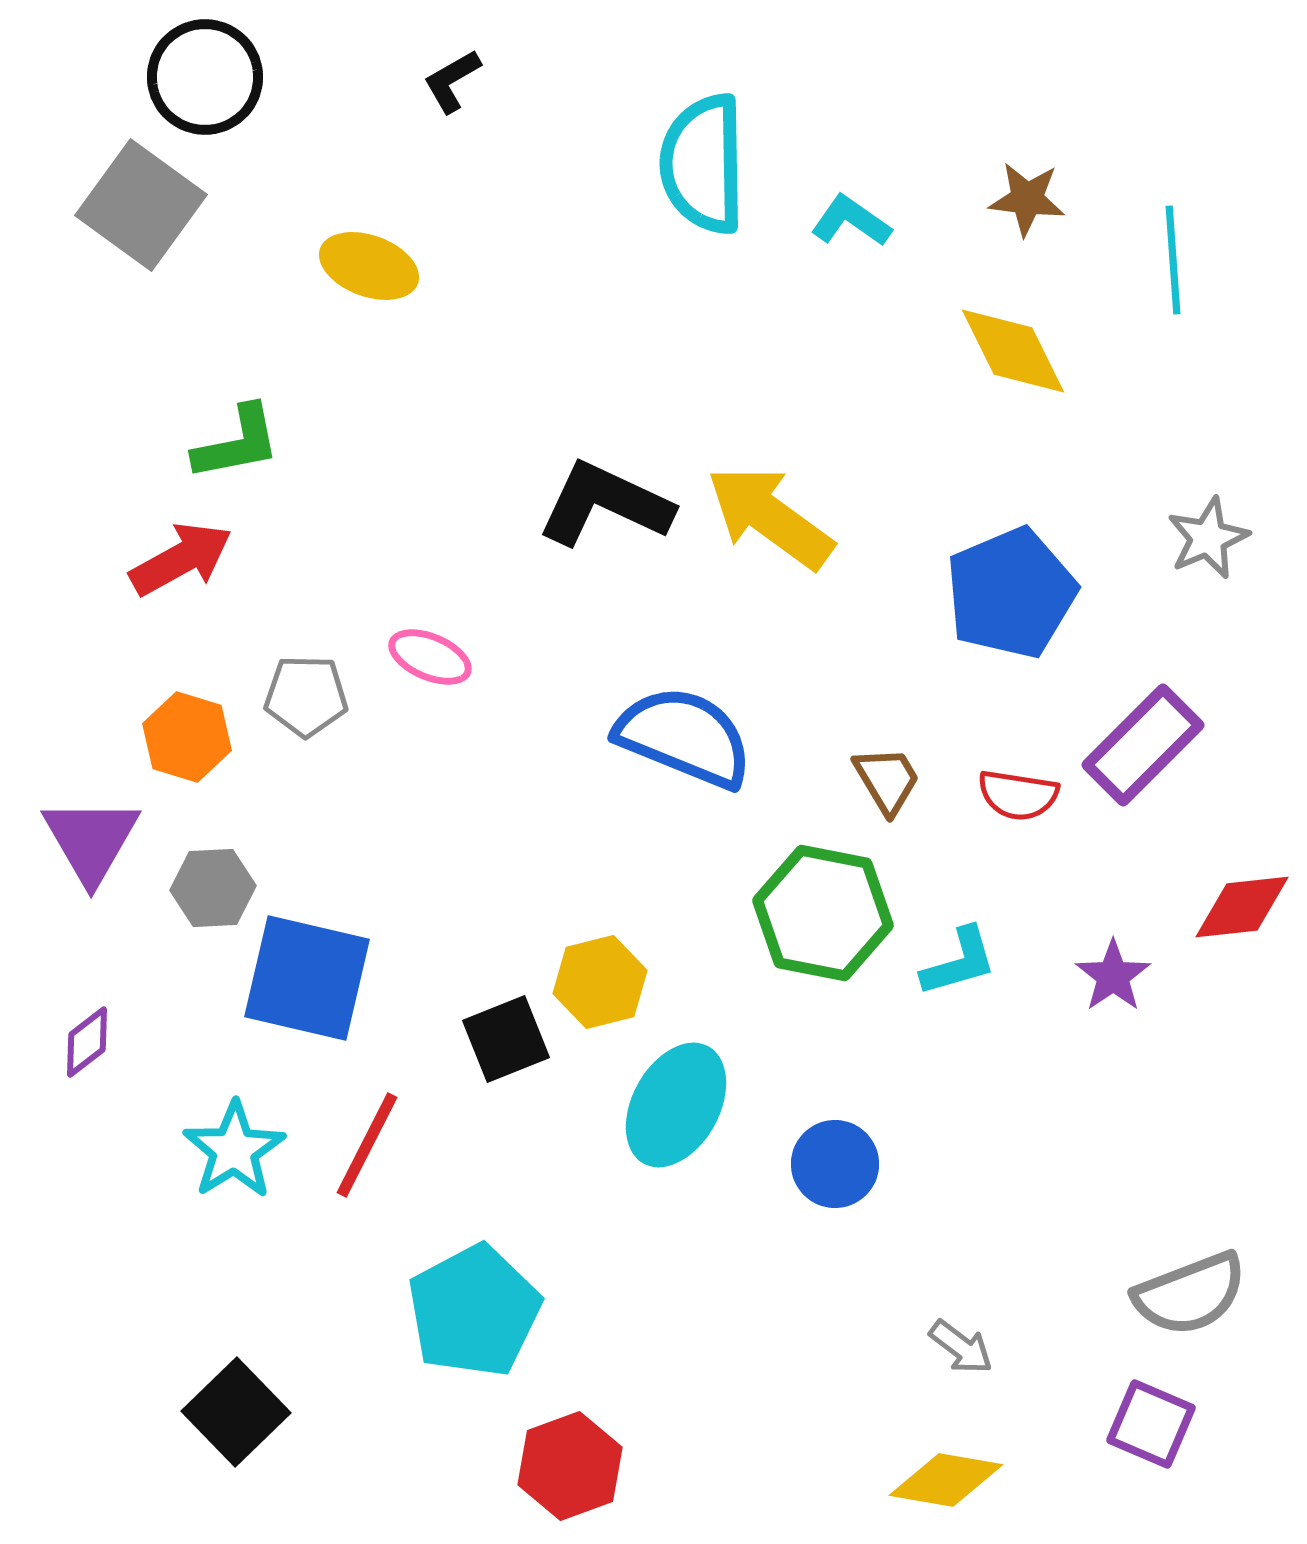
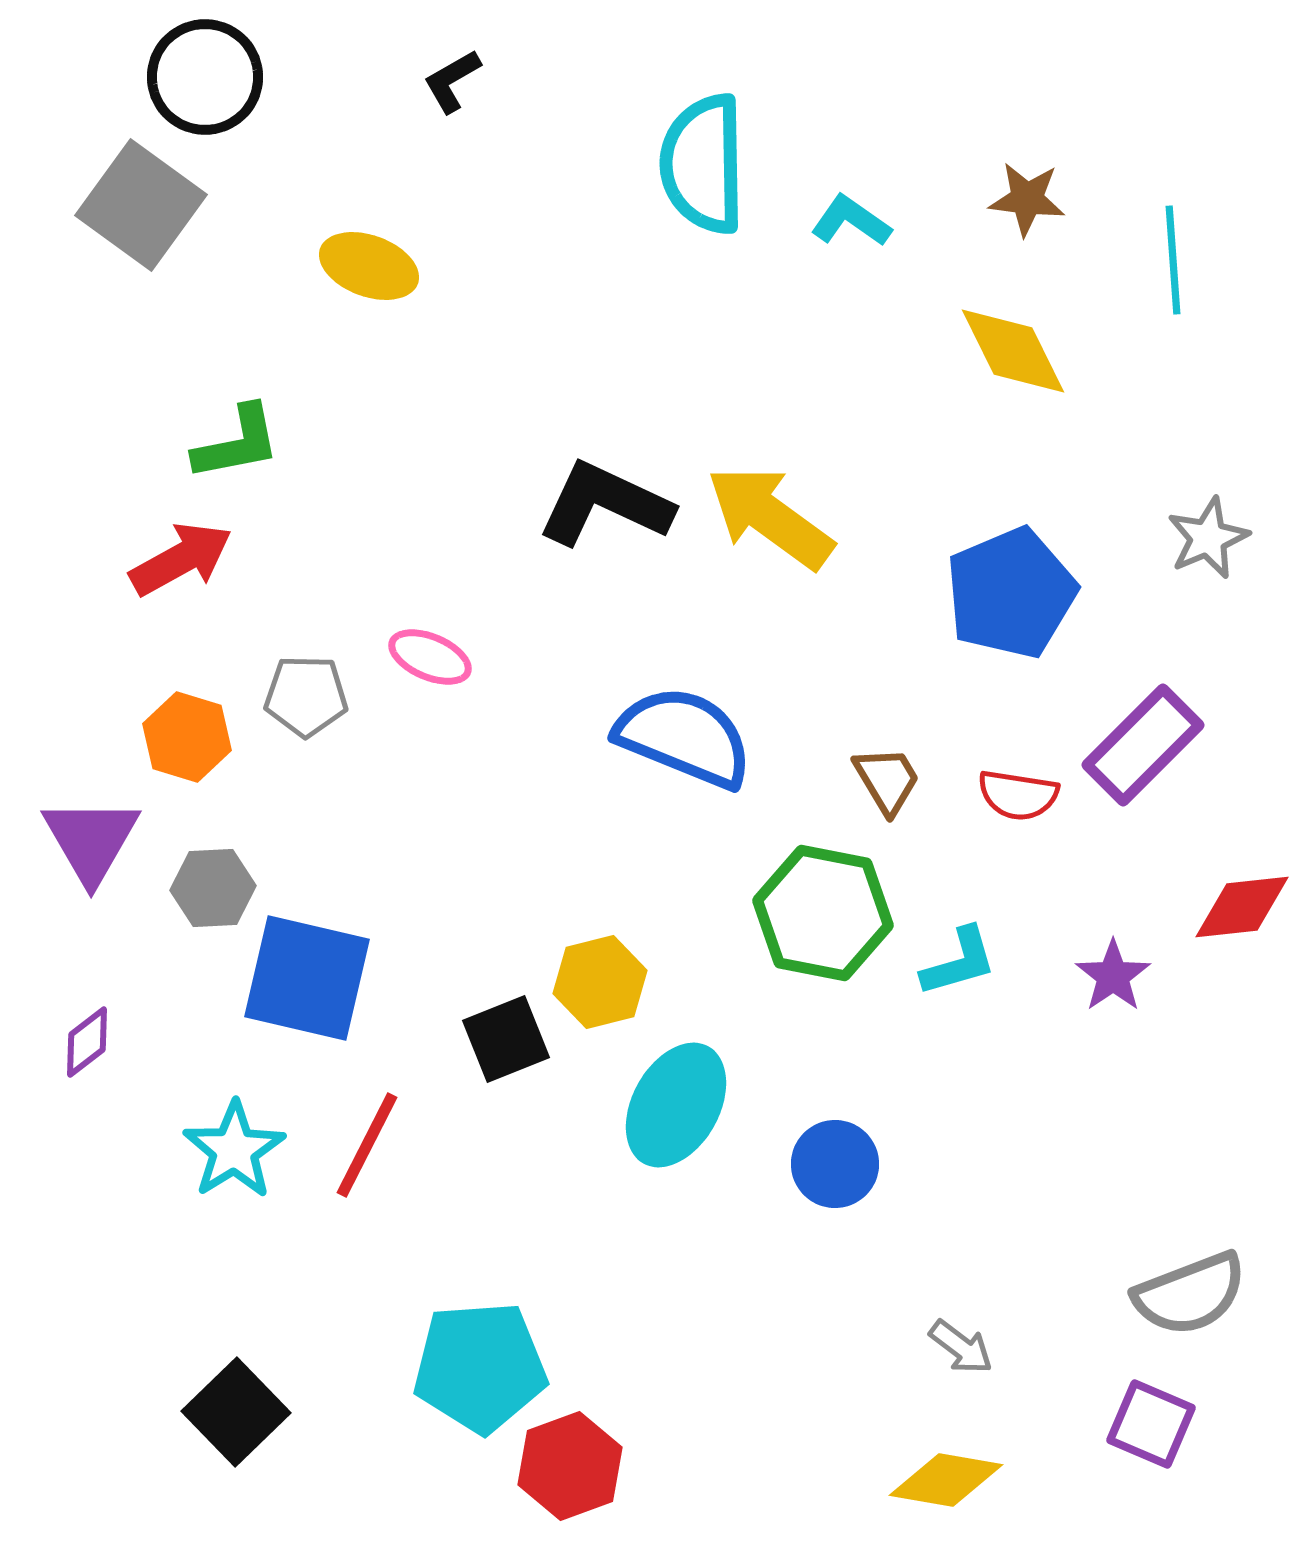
cyan pentagon at (474, 1311): moved 6 px right, 56 px down; rotated 24 degrees clockwise
